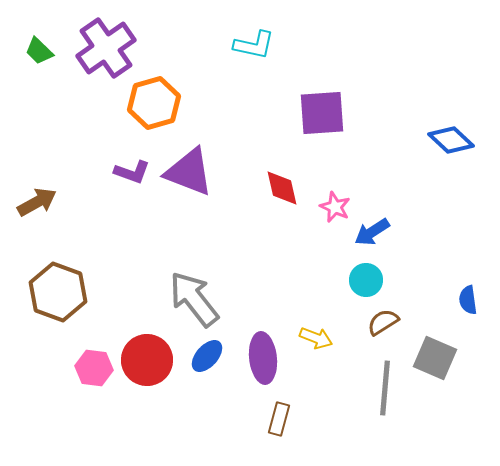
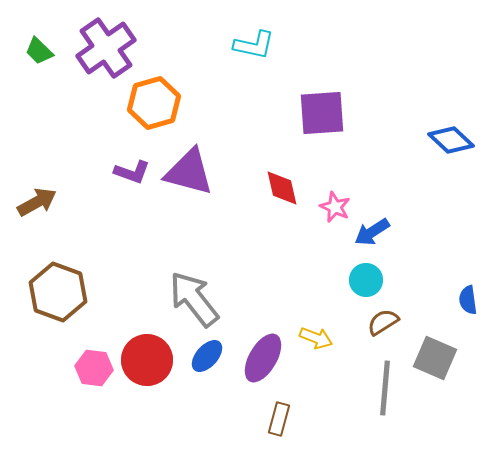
purple triangle: rotated 6 degrees counterclockwise
purple ellipse: rotated 36 degrees clockwise
